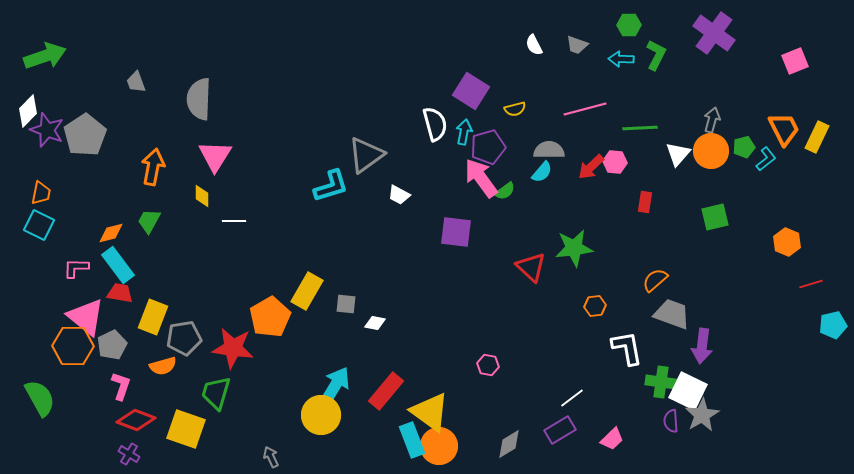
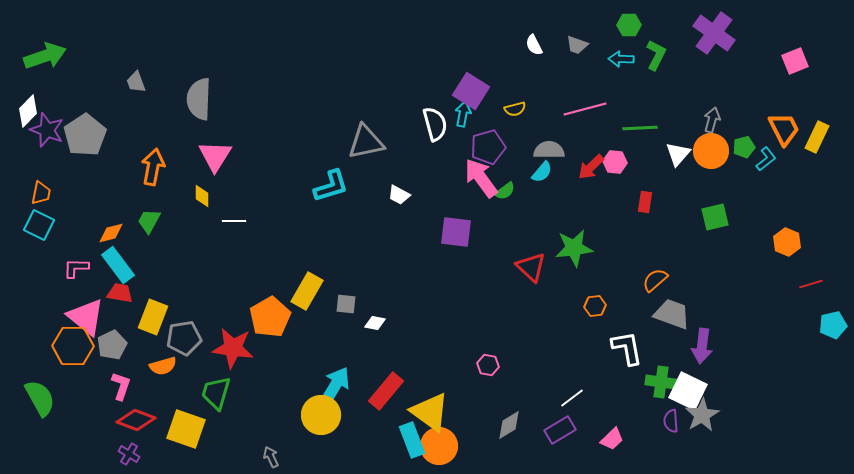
cyan arrow at (464, 132): moved 1 px left, 18 px up
gray triangle at (366, 155): moved 13 px up; rotated 24 degrees clockwise
gray diamond at (509, 444): moved 19 px up
